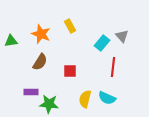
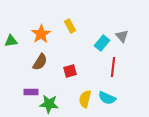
orange star: rotated 18 degrees clockwise
red square: rotated 16 degrees counterclockwise
